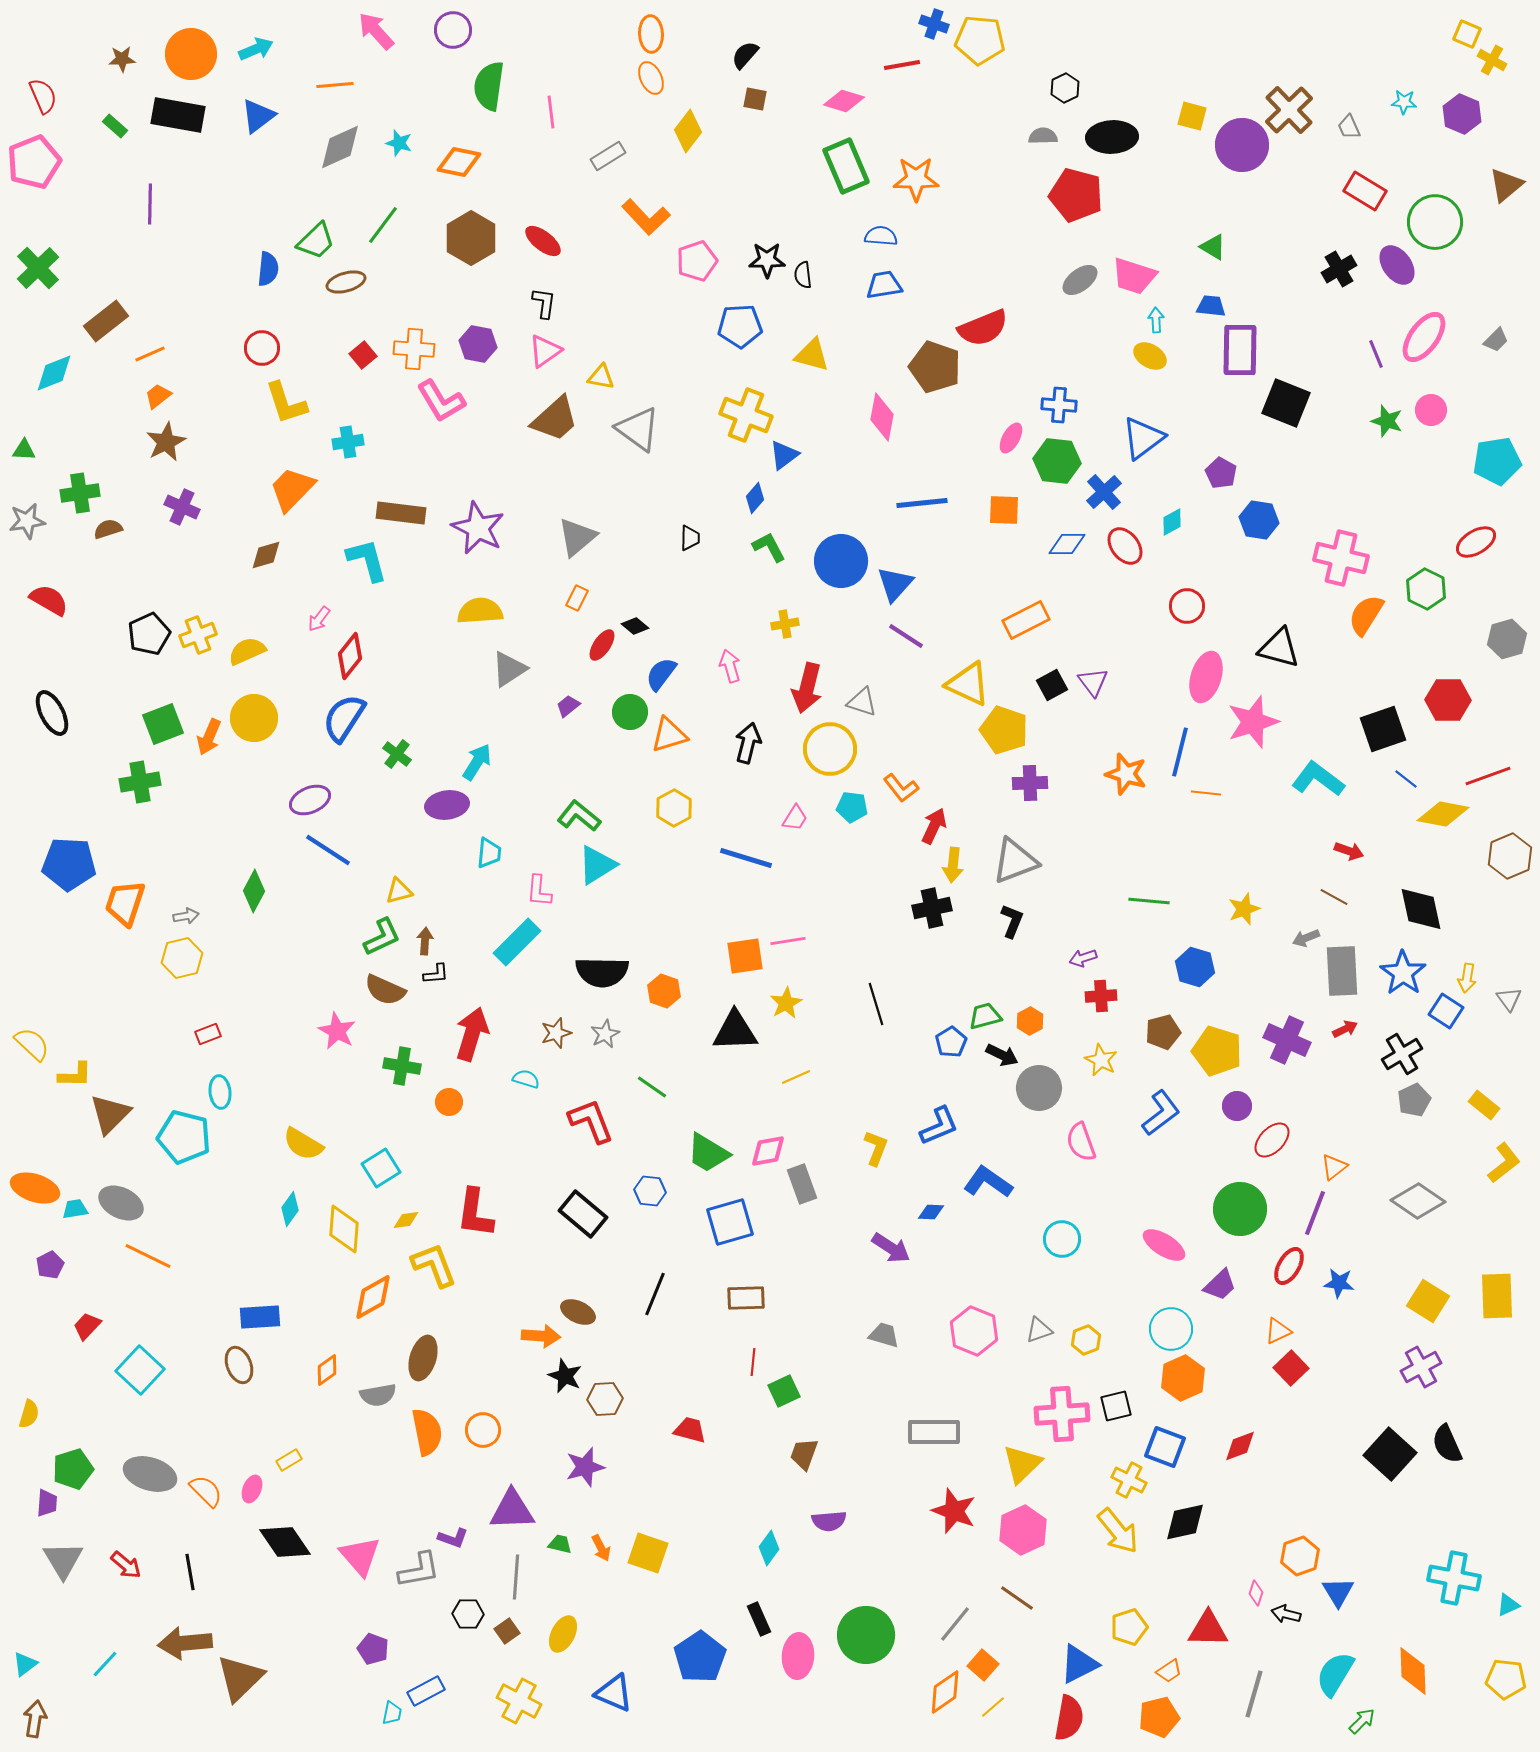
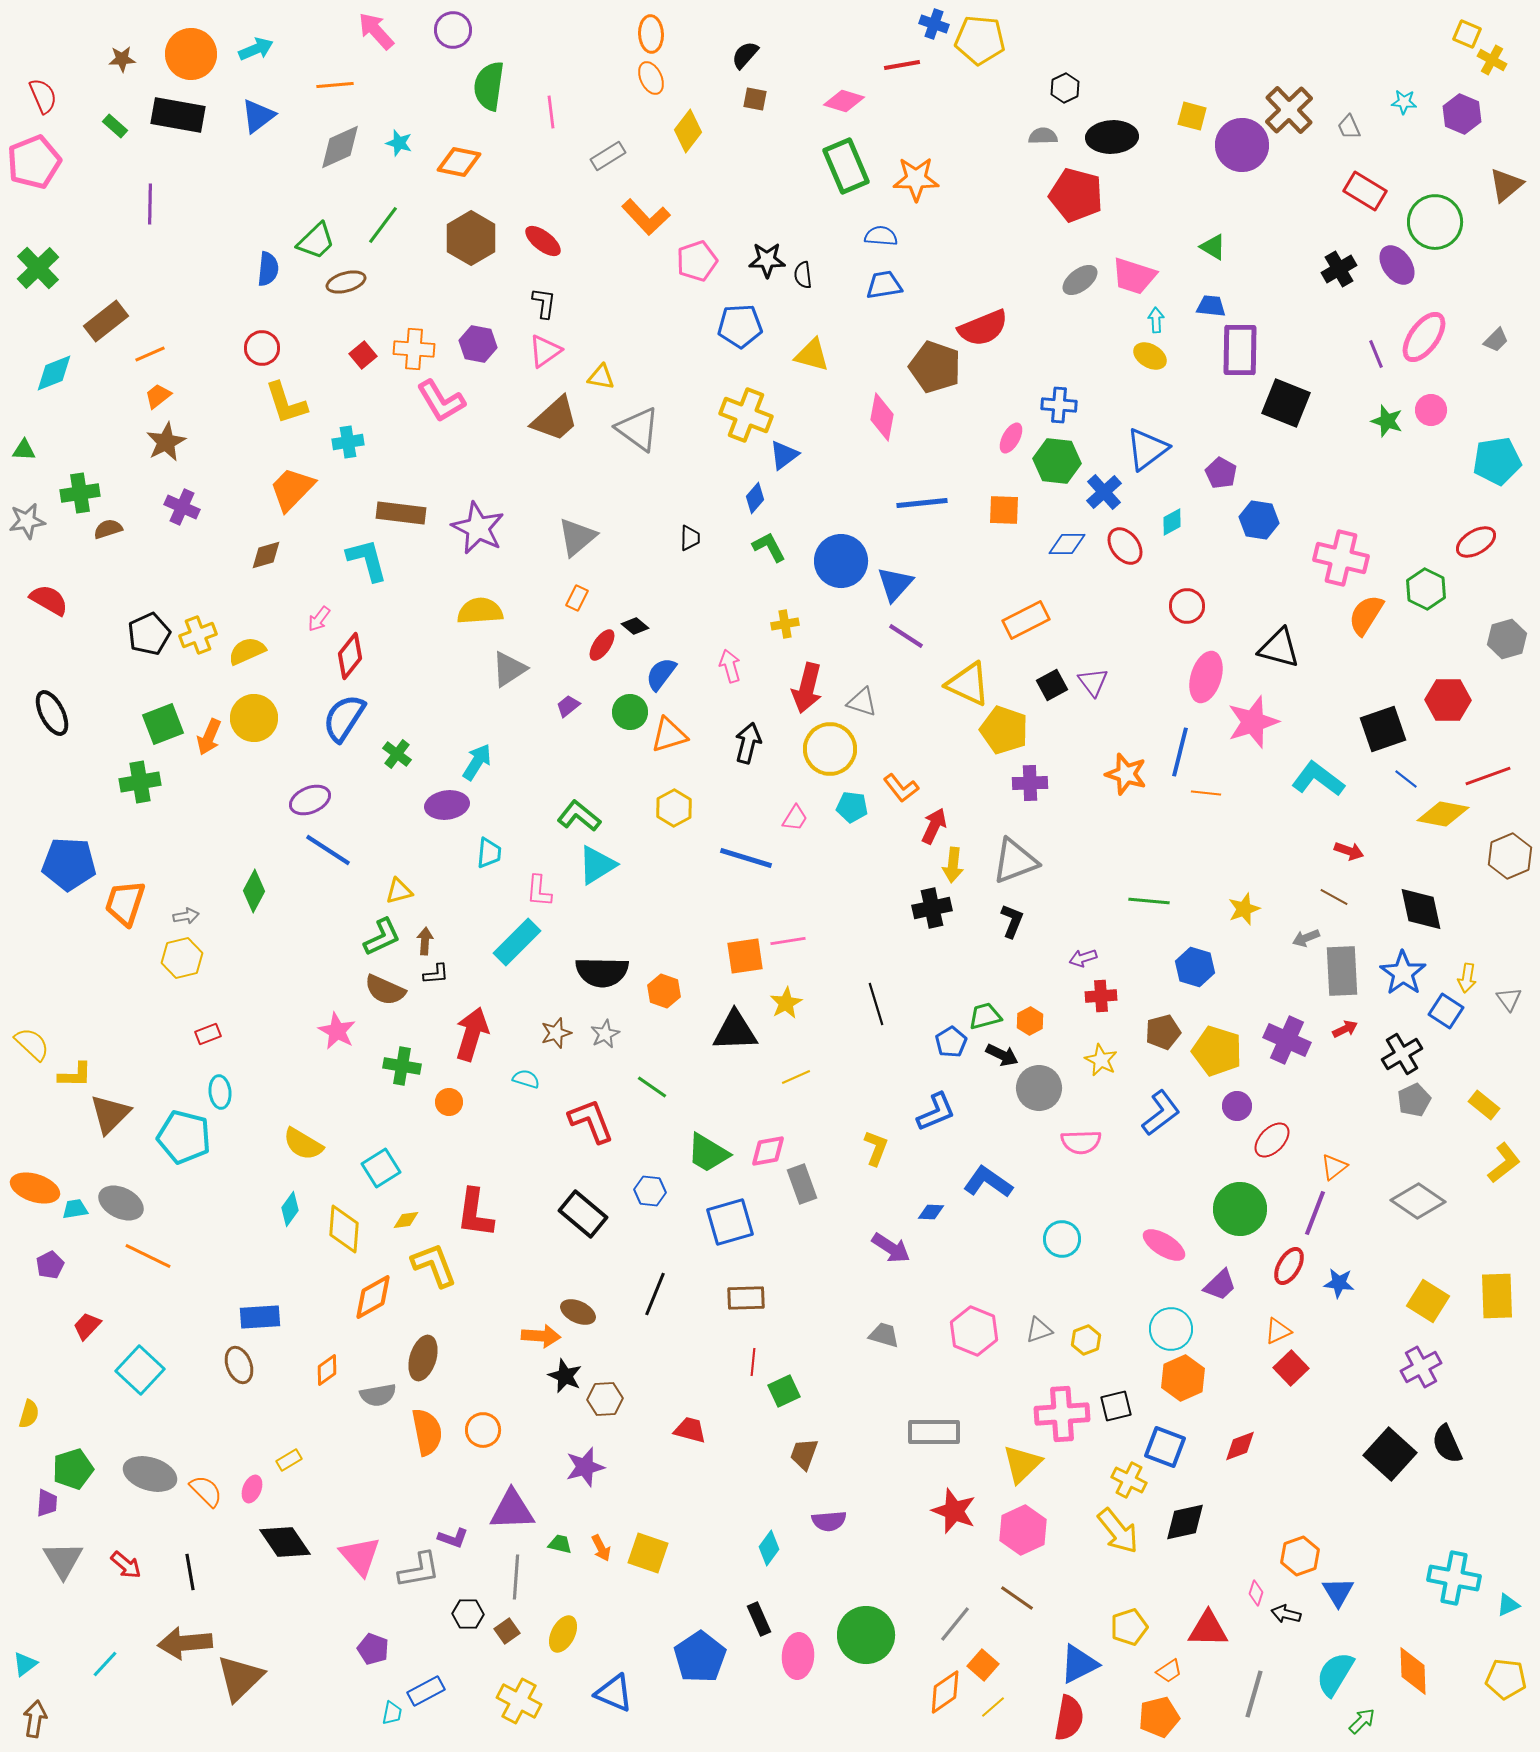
blue triangle at (1143, 438): moved 4 px right, 11 px down
blue L-shape at (939, 1126): moved 3 px left, 14 px up
pink semicircle at (1081, 1142): rotated 72 degrees counterclockwise
